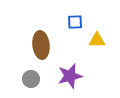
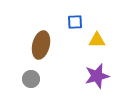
brown ellipse: rotated 20 degrees clockwise
purple star: moved 27 px right
